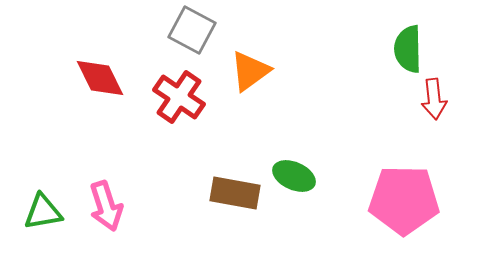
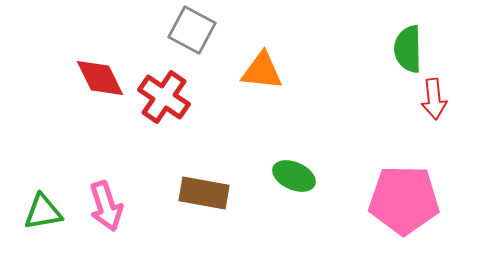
orange triangle: moved 12 px right; rotated 42 degrees clockwise
red cross: moved 15 px left
brown rectangle: moved 31 px left
